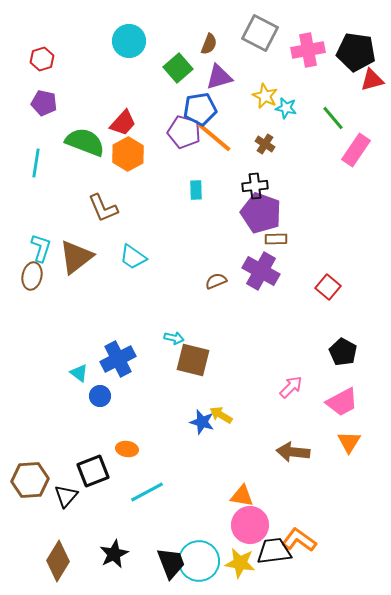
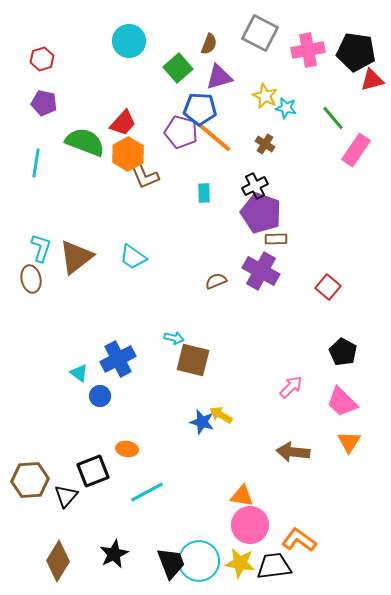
blue pentagon at (200, 109): rotated 12 degrees clockwise
purple pentagon at (184, 132): moved 3 px left
black cross at (255, 186): rotated 20 degrees counterclockwise
cyan rectangle at (196, 190): moved 8 px right, 3 px down
brown L-shape at (103, 208): moved 41 px right, 33 px up
brown ellipse at (32, 276): moved 1 px left, 3 px down; rotated 24 degrees counterclockwise
pink trapezoid at (342, 402): rotated 72 degrees clockwise
black trapezoid at (274, 551): moved 15 px down
